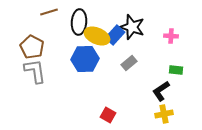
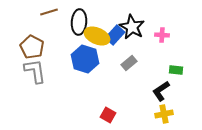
black star: rotated 10 degrees clockwise
pink cross: moved 9 px left, 1 px up
blue hexagon: rotated 20 degrees clockwise
